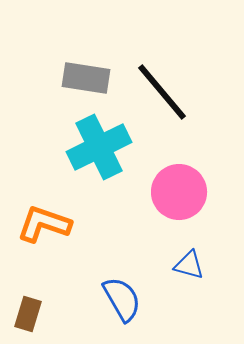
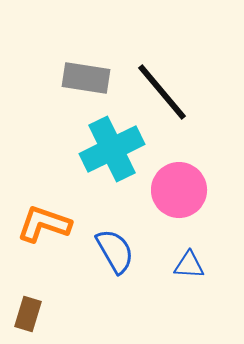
cyan cross: moved 13 px right, 2 px down
pink circle: moved 2 px up
blue triangle: rotated 12 degrees counterclockwise
blue semicircle: moved 7 px left, 48 px up
